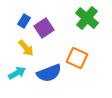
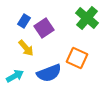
cyan arrow: moved 2 px left, 3 px down
